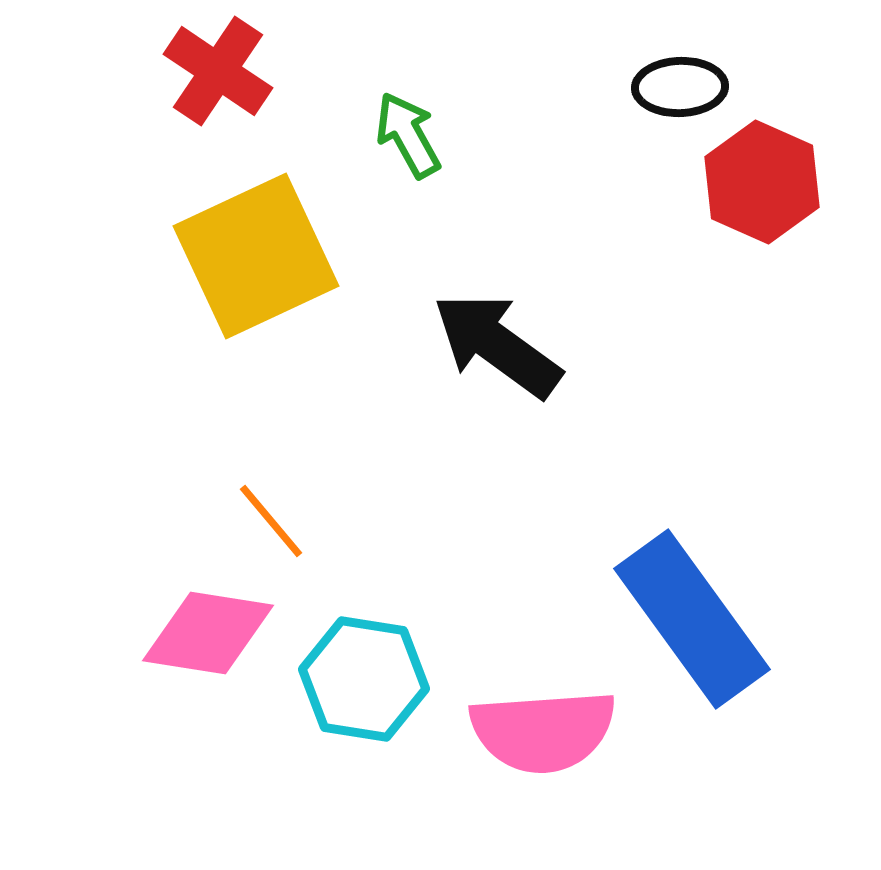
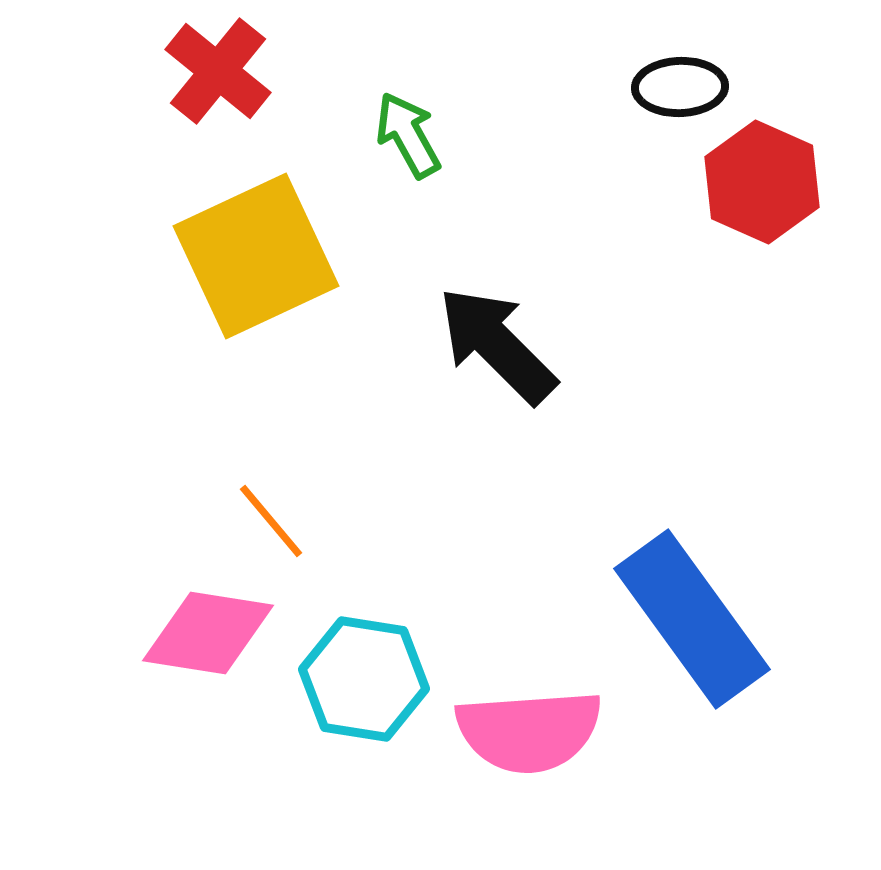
red cross: rotated 5 degrees clockwise
black arrow: rotated 9 degrees clockwise
pink semicircle: moved 14 px left
